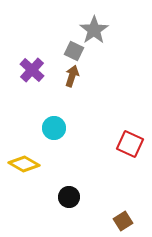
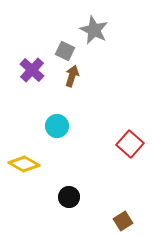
gray star: rotated 12 degrees counterclockwise
gray square: moved 9 px left
cyan circle: moved 3 px right, 2 px up
red square: rotated 16 degrees clockwise
